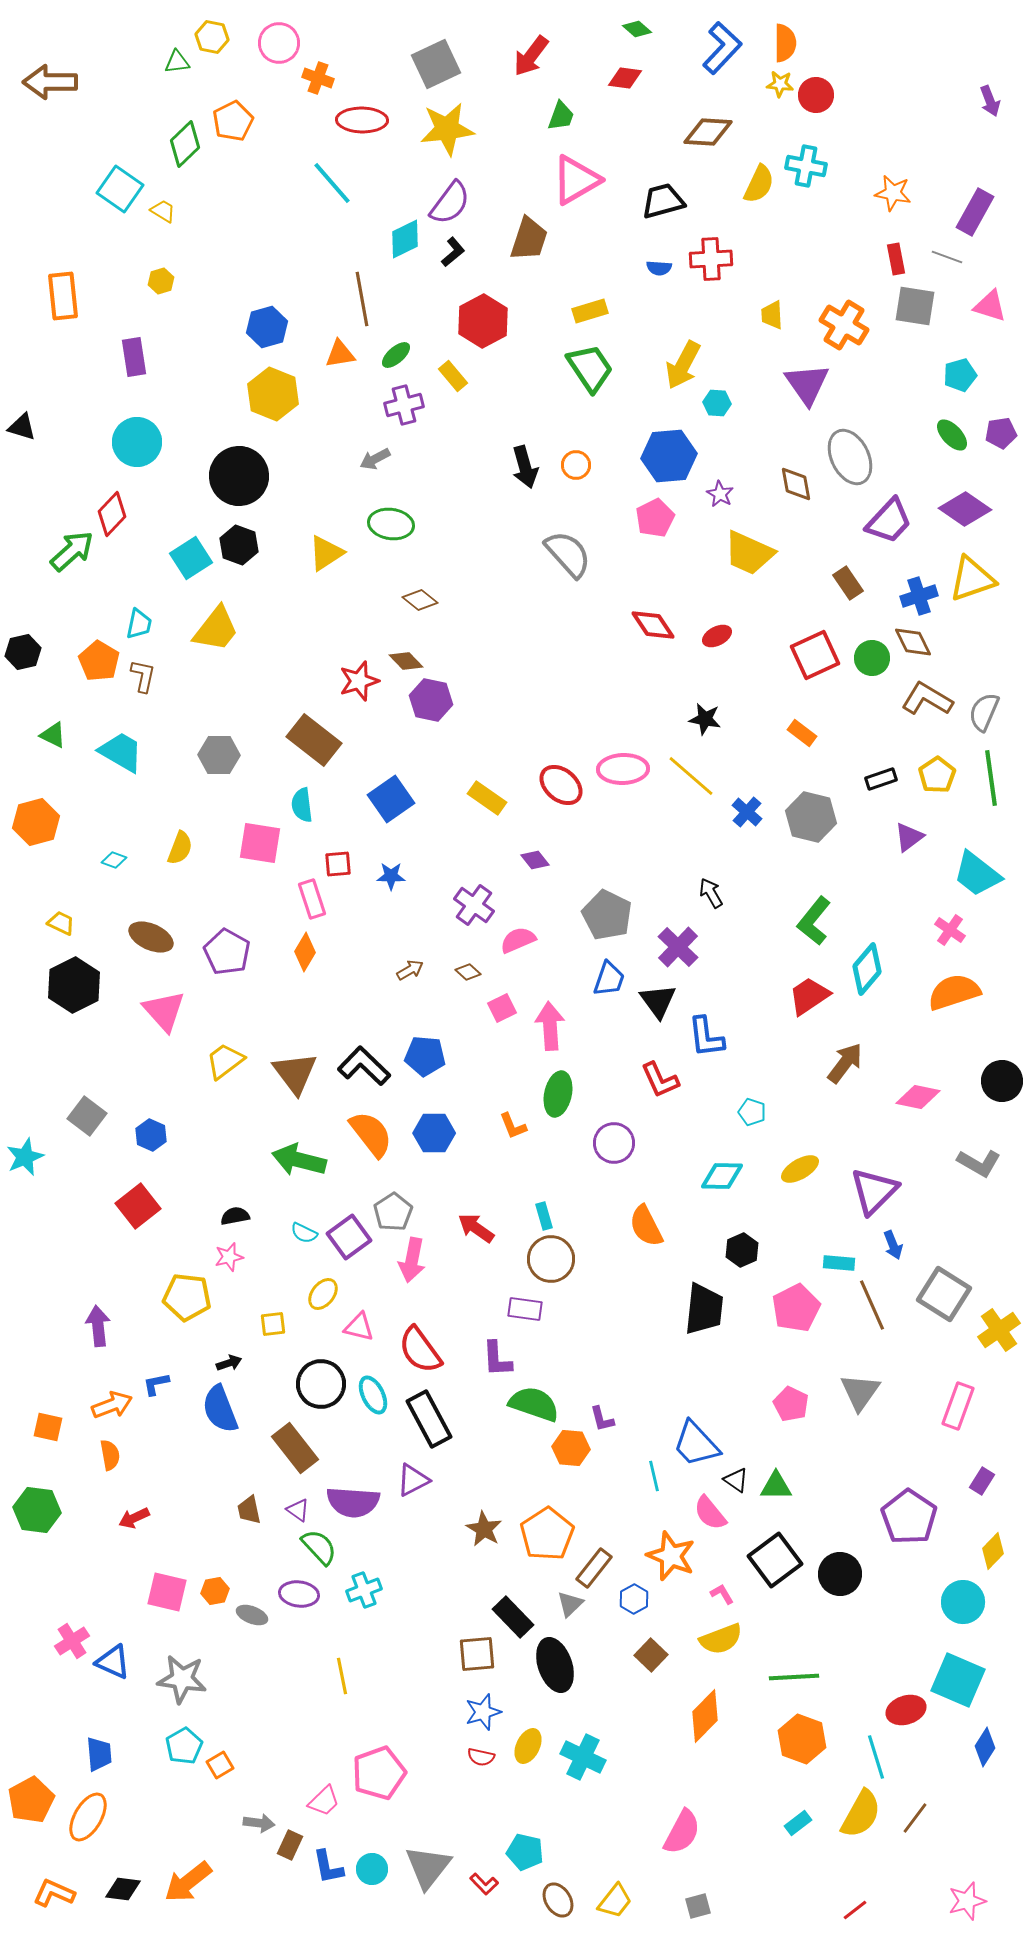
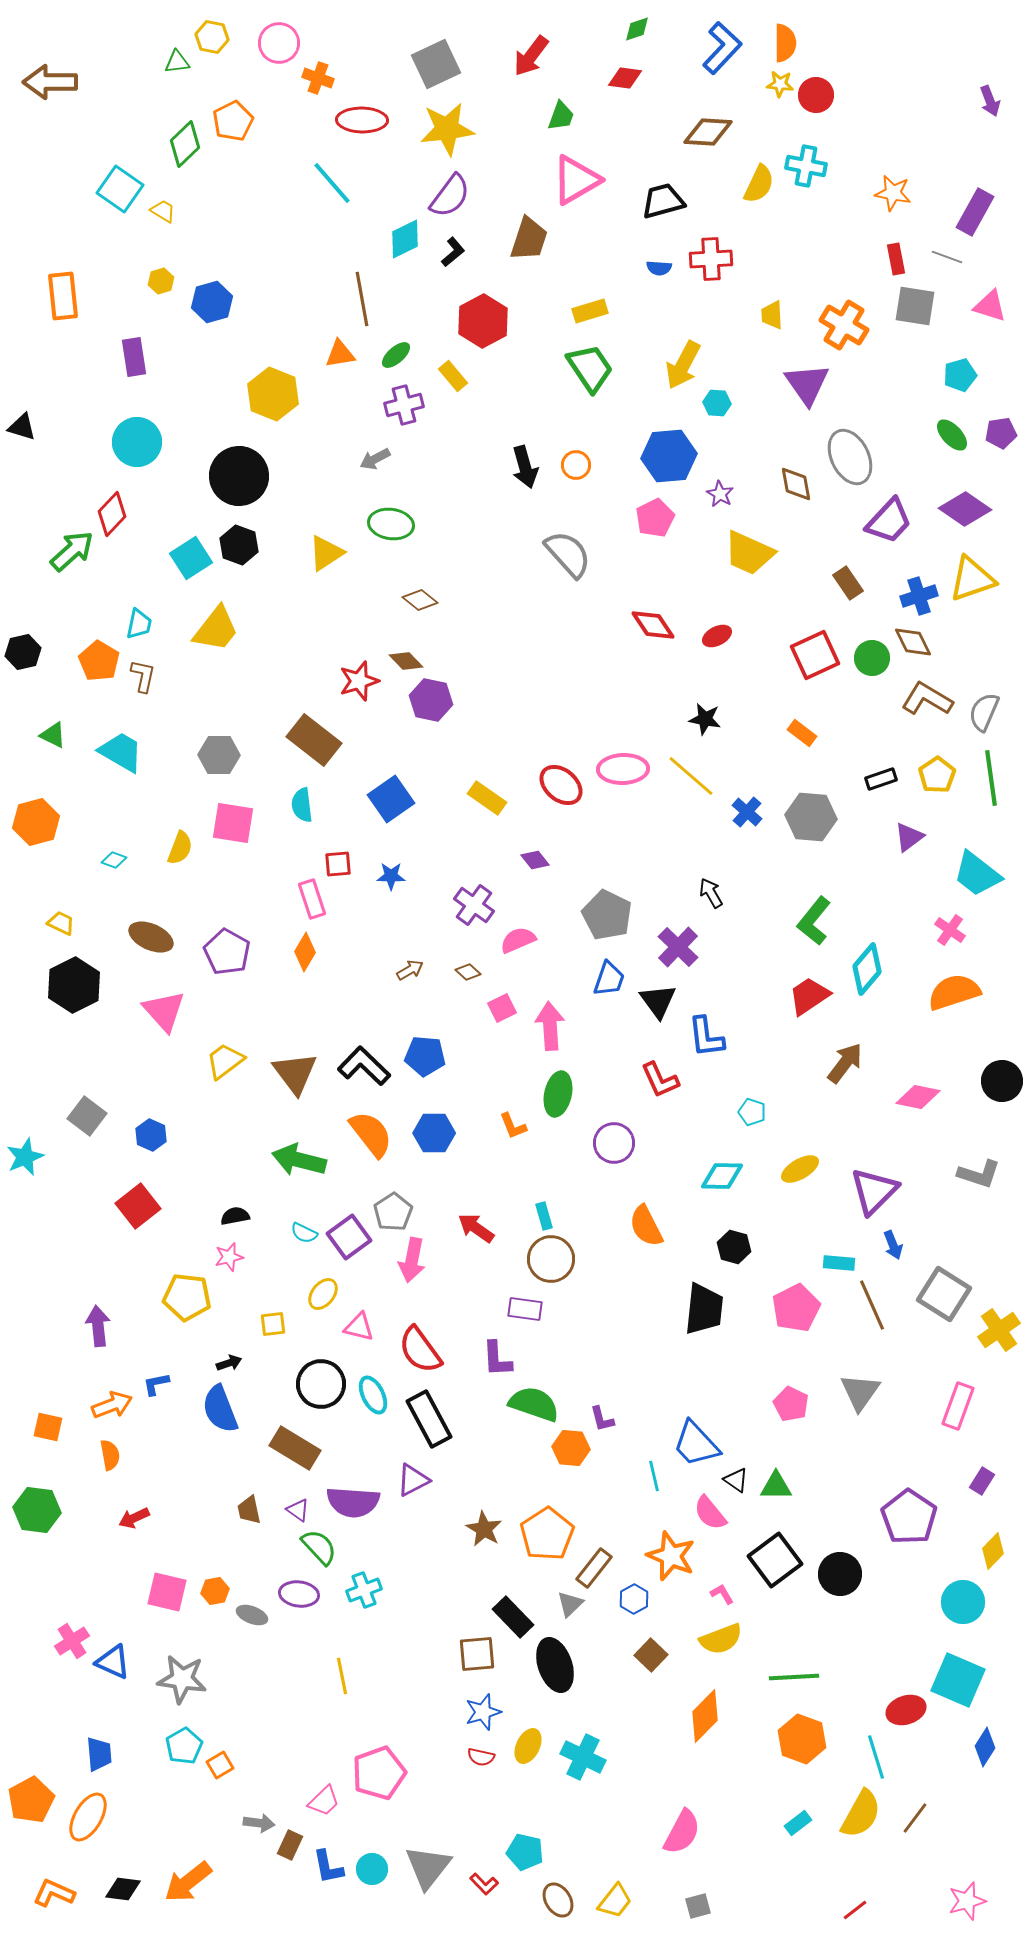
green diamond at (637, 29): rotated 60 degrees counterclockwise
purple semicircle at (450, 203): moved 7 px up
blue hexagon at (267, 327): moved 55 px left, 25 px up
gray hexagon at (811, 817): rotated 9 degrees counterclockwise
pink square at (260, 843): moved 27 px left, 20 px up
gray L-shape at (979, 1163): moved 11 px down; rotated 12 degrees counterclockwise
black hexagon at (742, 1250): moved 8 px left, 3 px up; rotated 20 degrees counterclockwise
brown rectangle at (295, 1448): rotated 21 degrees counterclockwise
